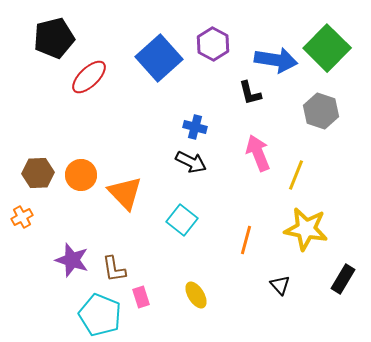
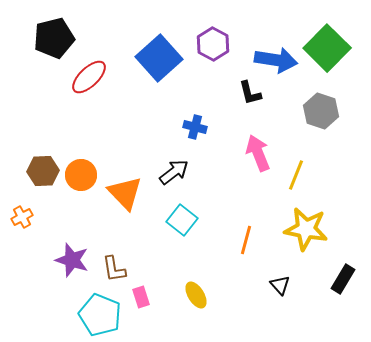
black arrow: moved 17 px left, 10 px down; rotated 64 degrees counterclockwise
brown hexagon: moved 5 px right, 2 px up
